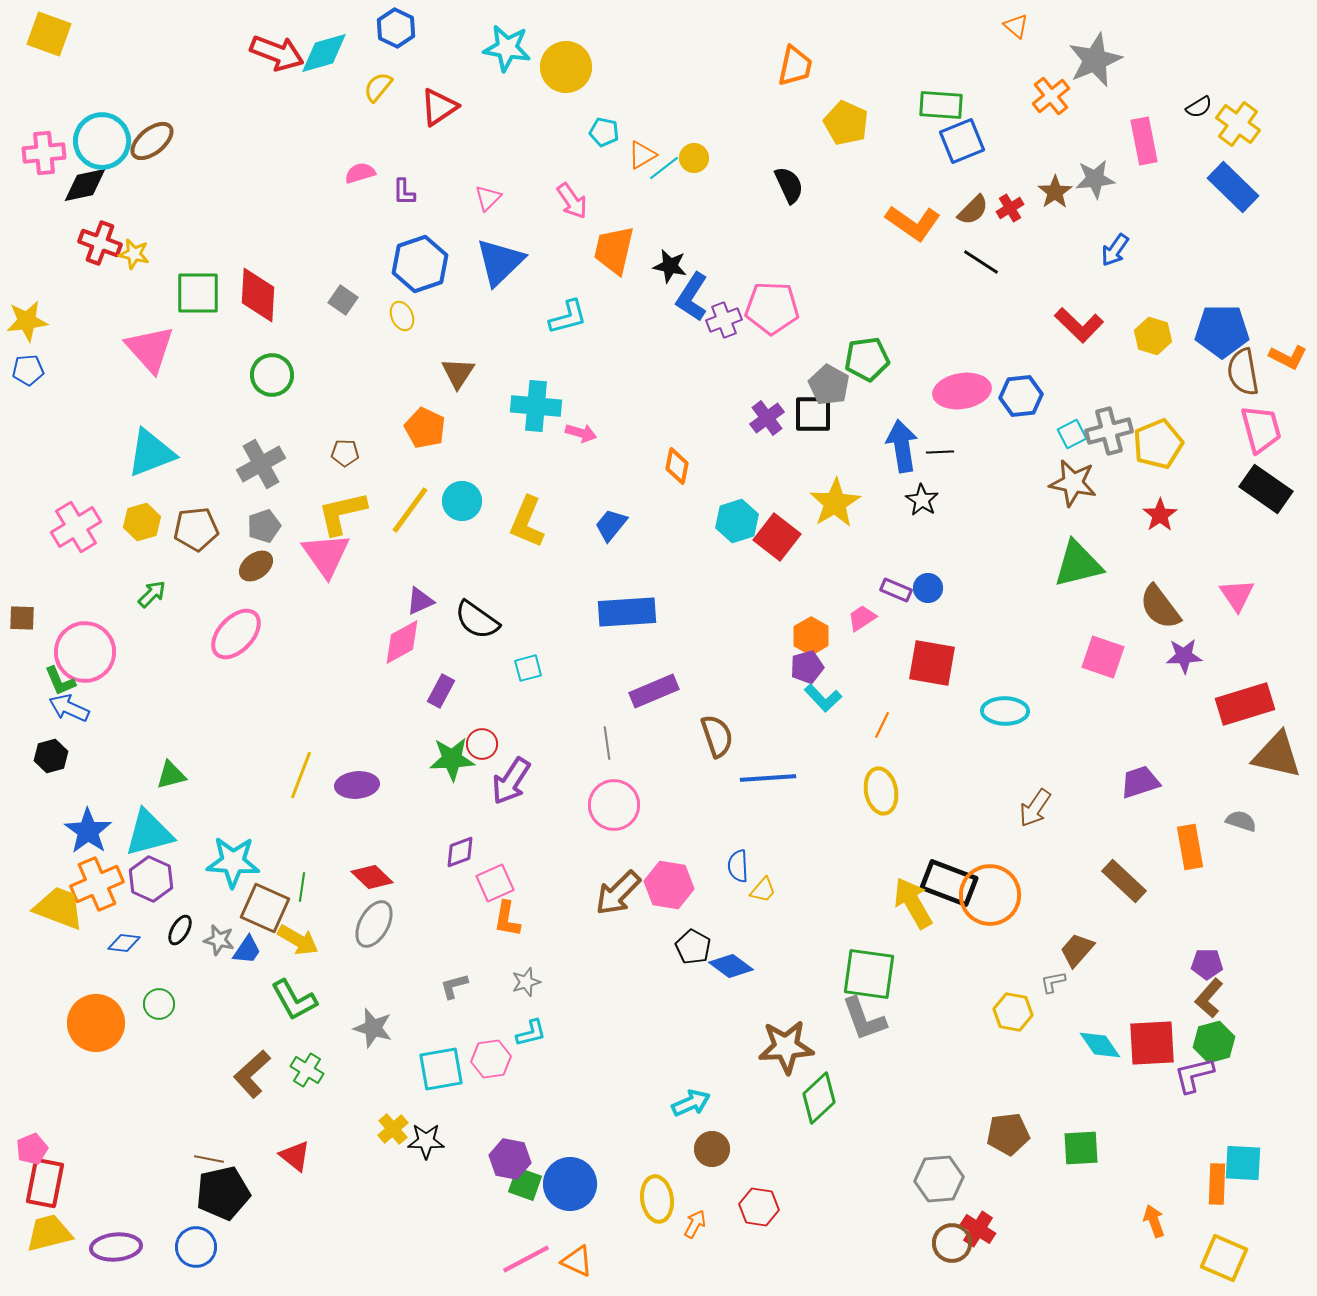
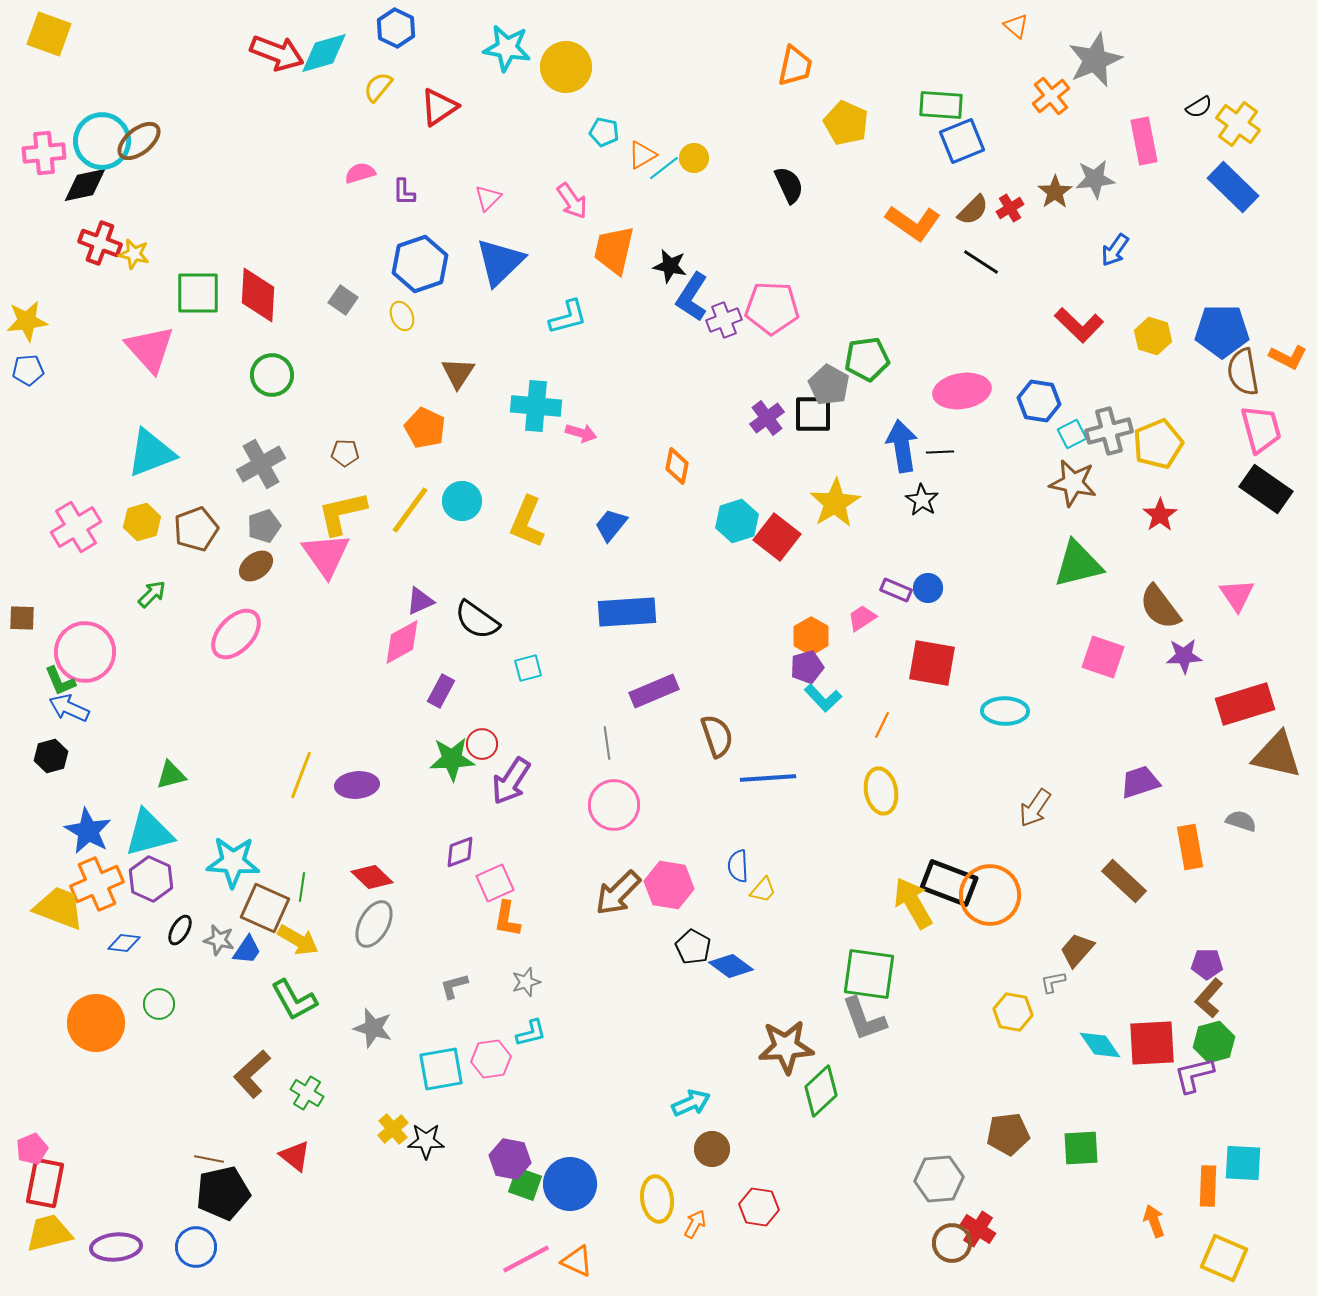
brown ellipse at (152, 141): moved 13 px left
blue hexagon at (1021, 396): moved 18 px right, 5 px down; rotated 15 degrees clockwise
brown pentagon at (196, 529): rotated 15 degrees counterclockwise
blue star at (88, 831): rotated 6 degrees counterclockwise
green cross at (307, 1070): moved 23 px down
green diamond at (819, 1098): moved 2 px right, 7 px up
orange rectangle at (1217, 1184): moved 9 px left, 2 px down
